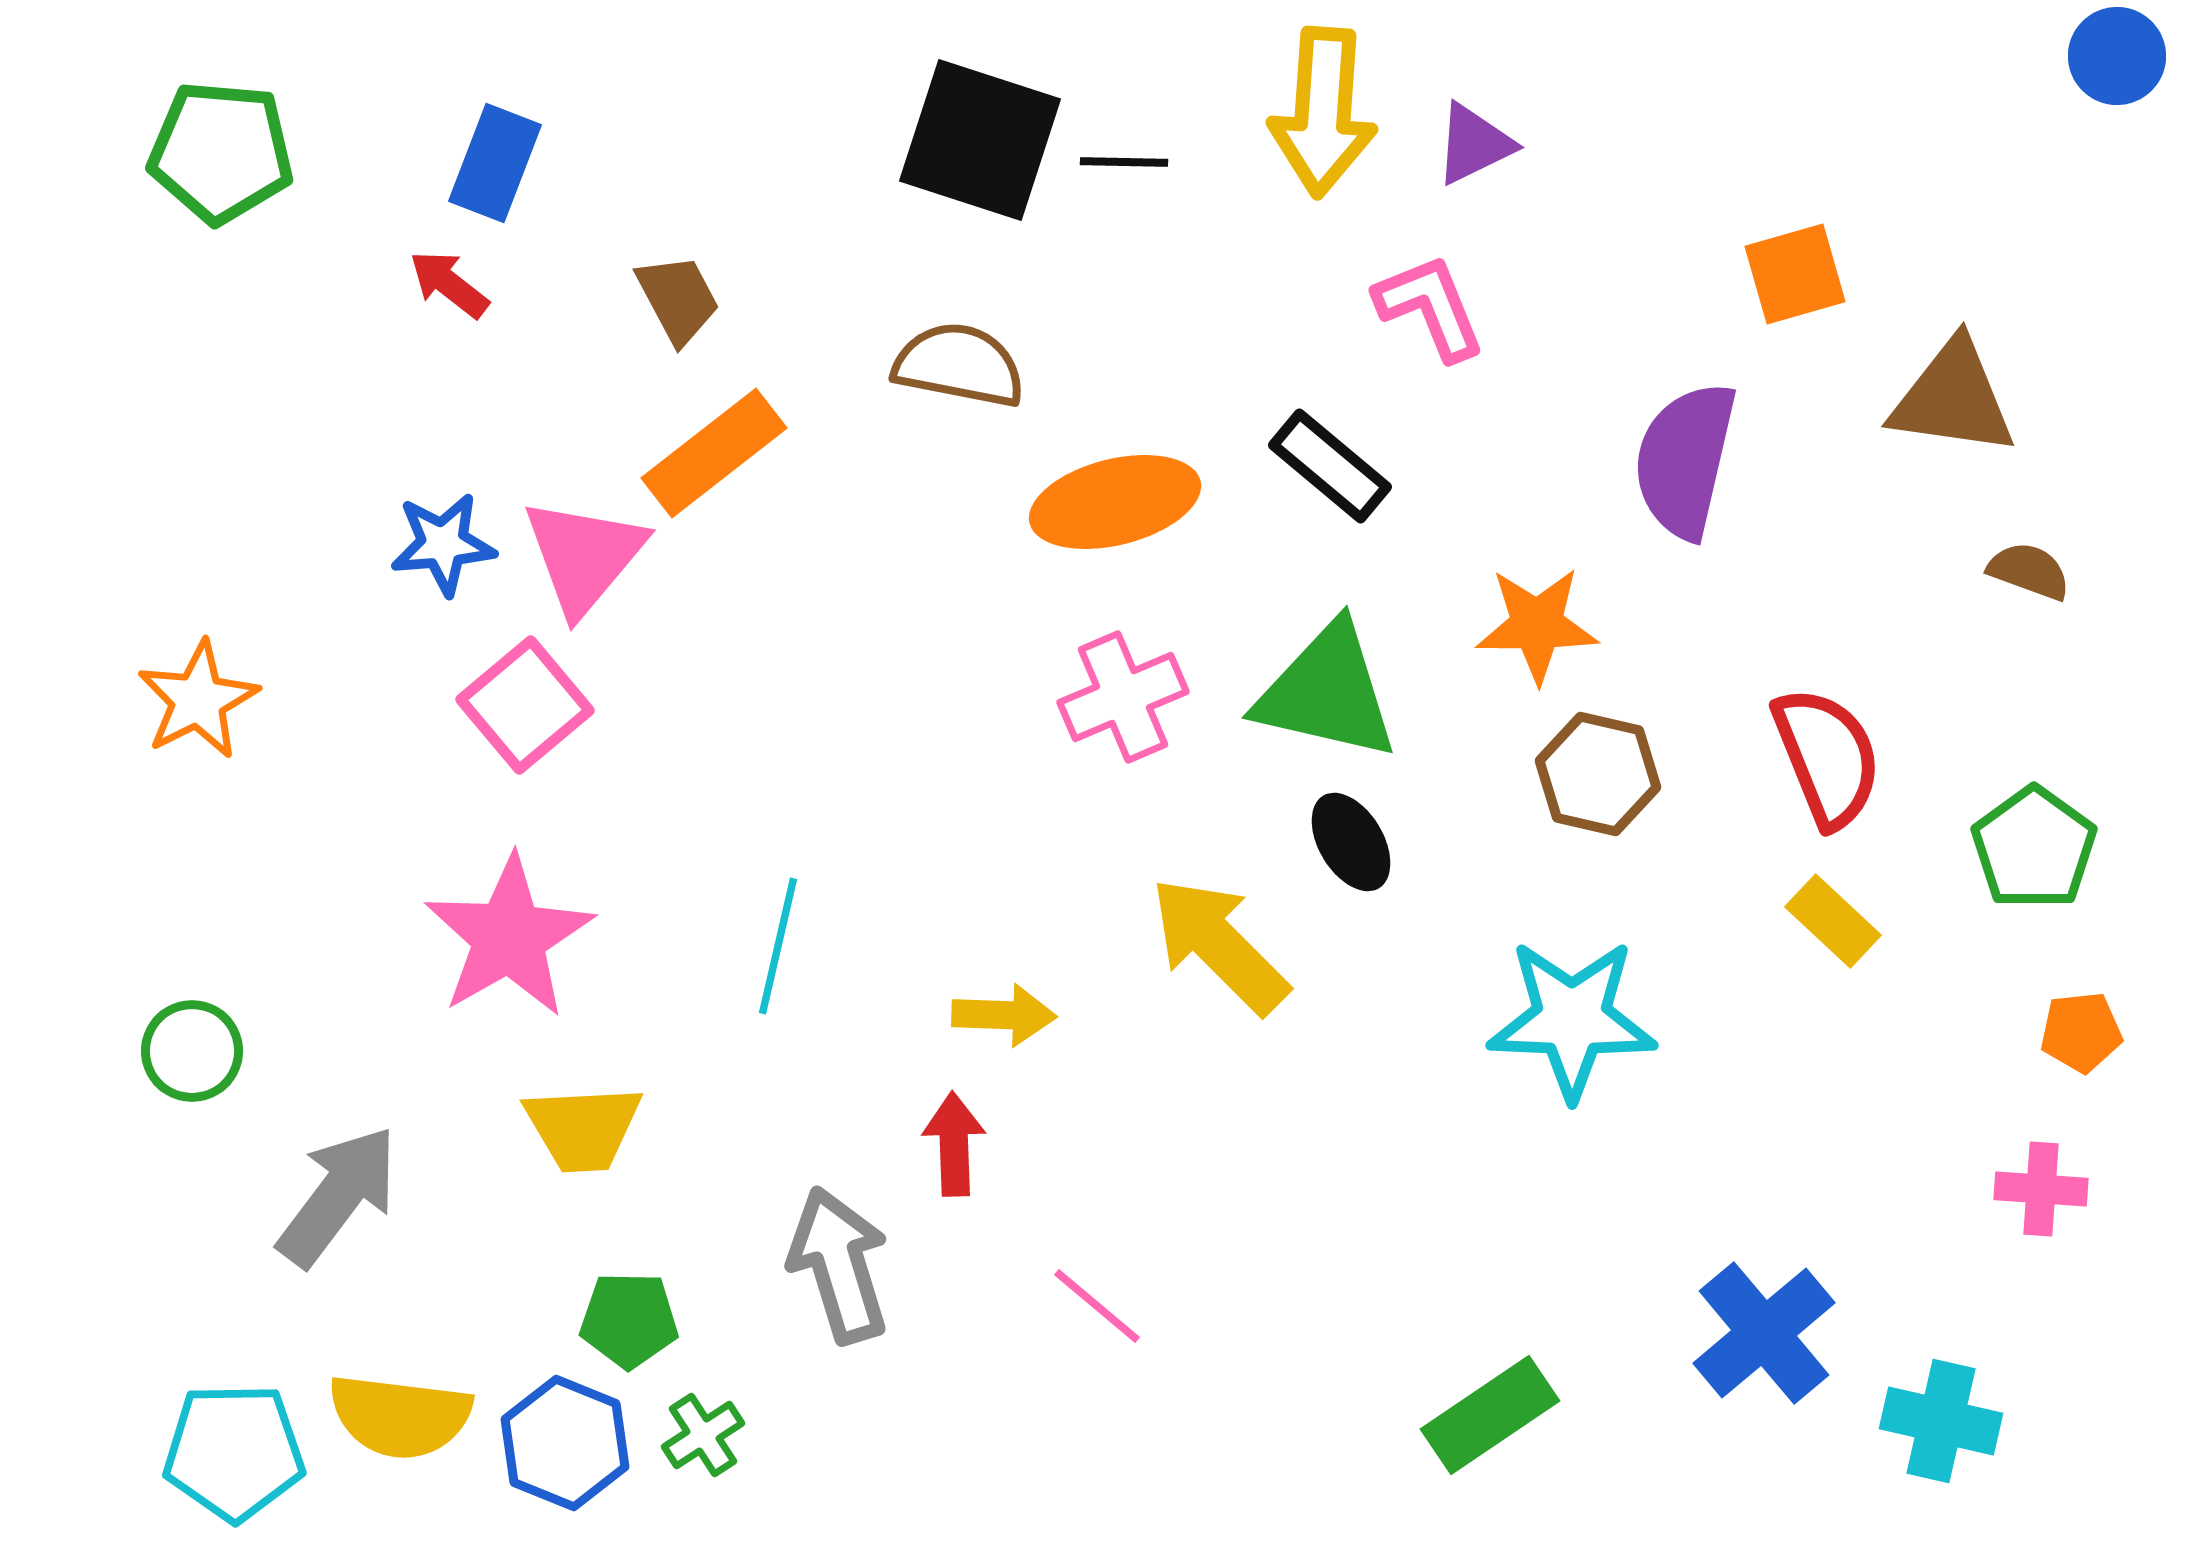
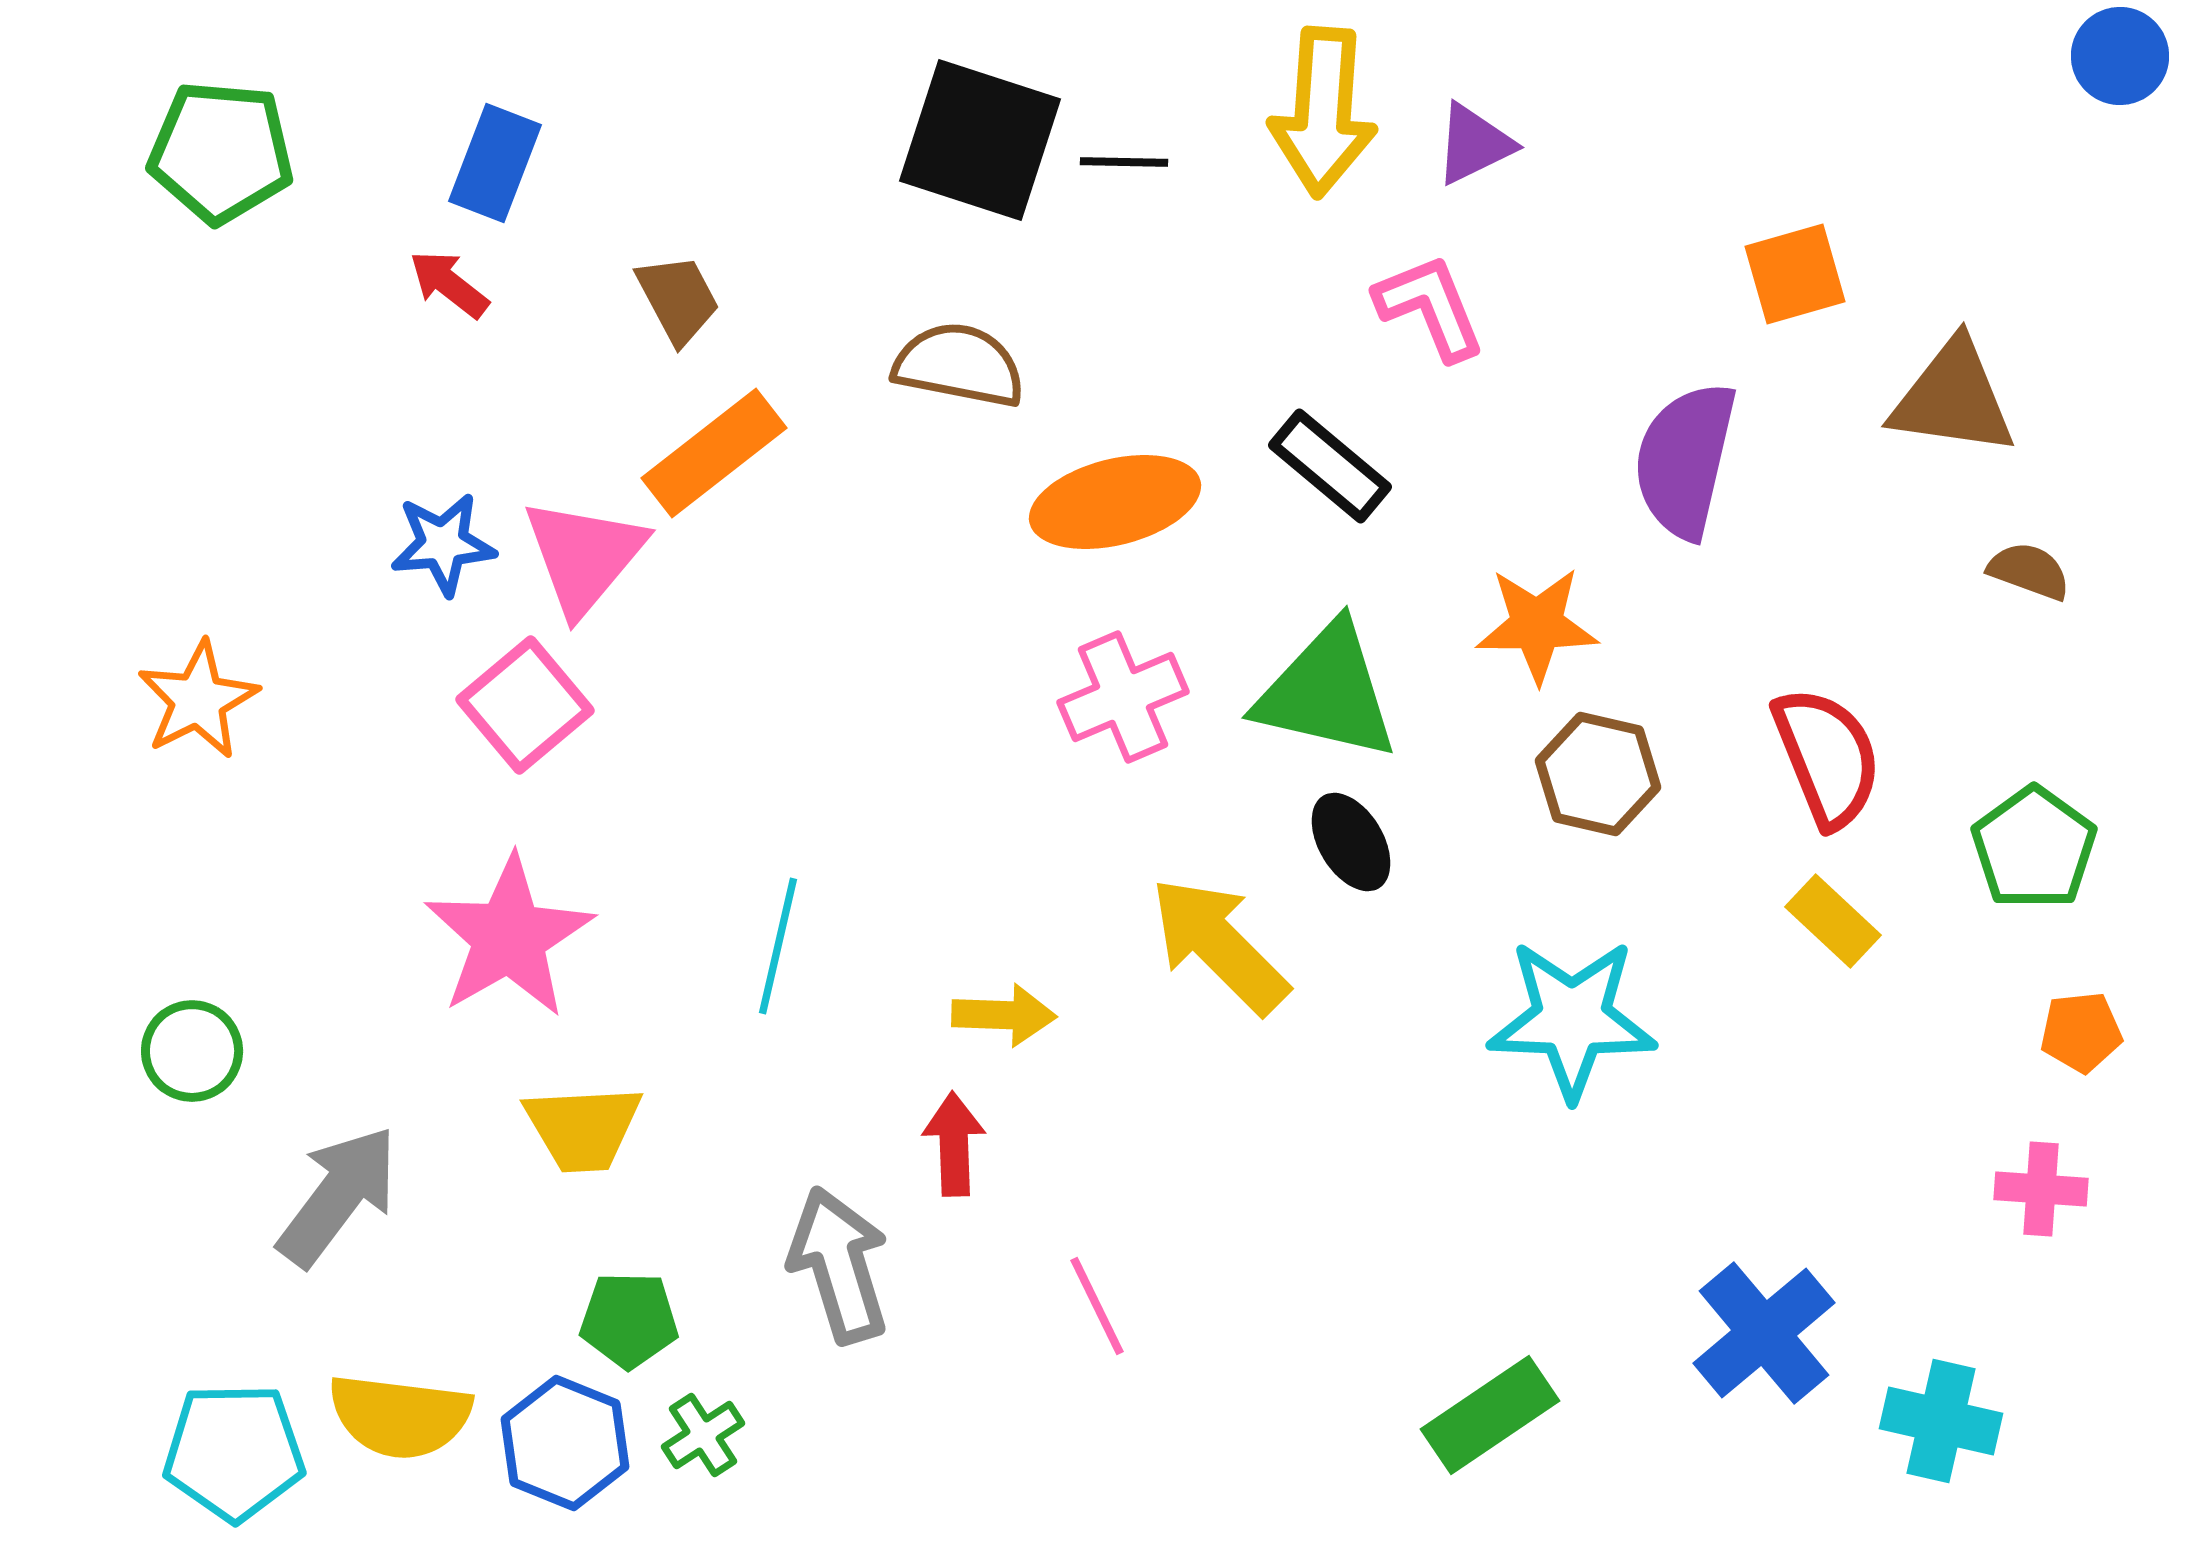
blue circle at (2117, 56): moved 3 px right
pink line at (1097, 1306): rotated 24 degrees clockwise
